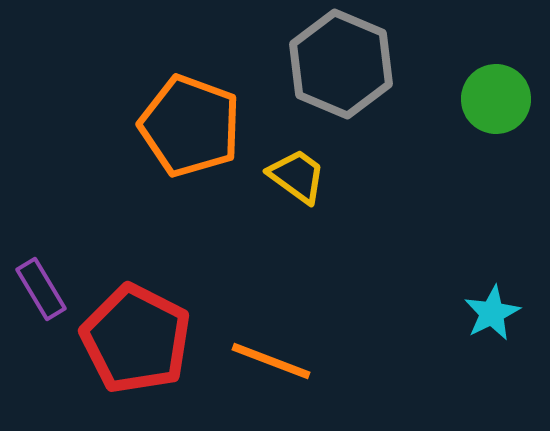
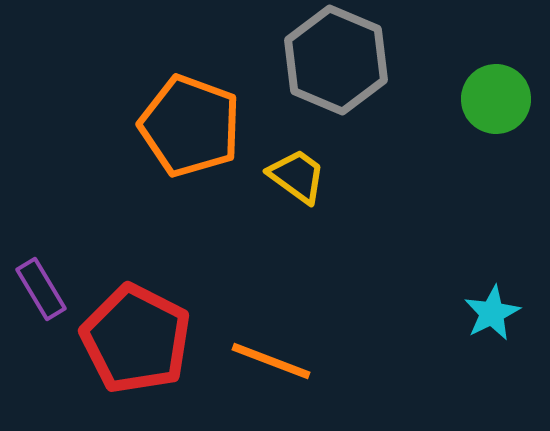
gray hexagon: moved 5 px left, 4 px up
